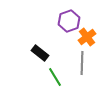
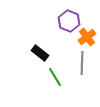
purple hexagon: rotated 20 degrees counterclockwise
